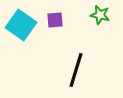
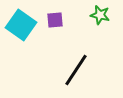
black line: rotated 16 degrees clockwise
